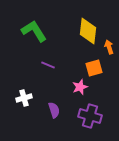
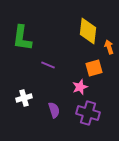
green L-shape: moved 12 px left, 7 px down; rotated 140 degrees counterclockwise
purple cross: moved 2 px left, 3 px up
